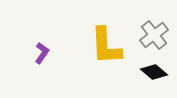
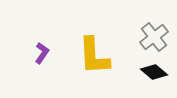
gray cross: moved 2 px down
yellow L-shape: moved 12 px left, 10 px down
